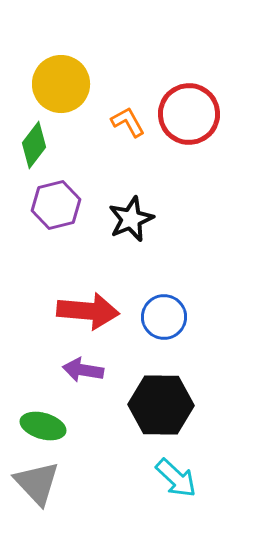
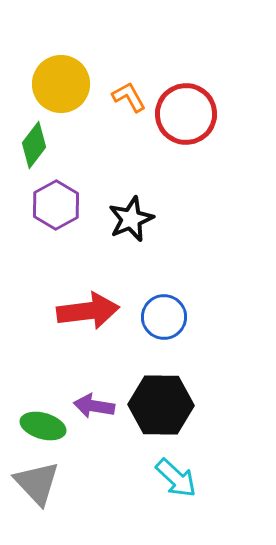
red circle: moved 3 px left
orange L-shape: moved 1 px right, 25 px up
purple hexagon: rotated 15 degrees counterclockwise
red arrow: rotated 12 degrees counterclockwise
purple arrow: moved 11 px right, 36 px down
